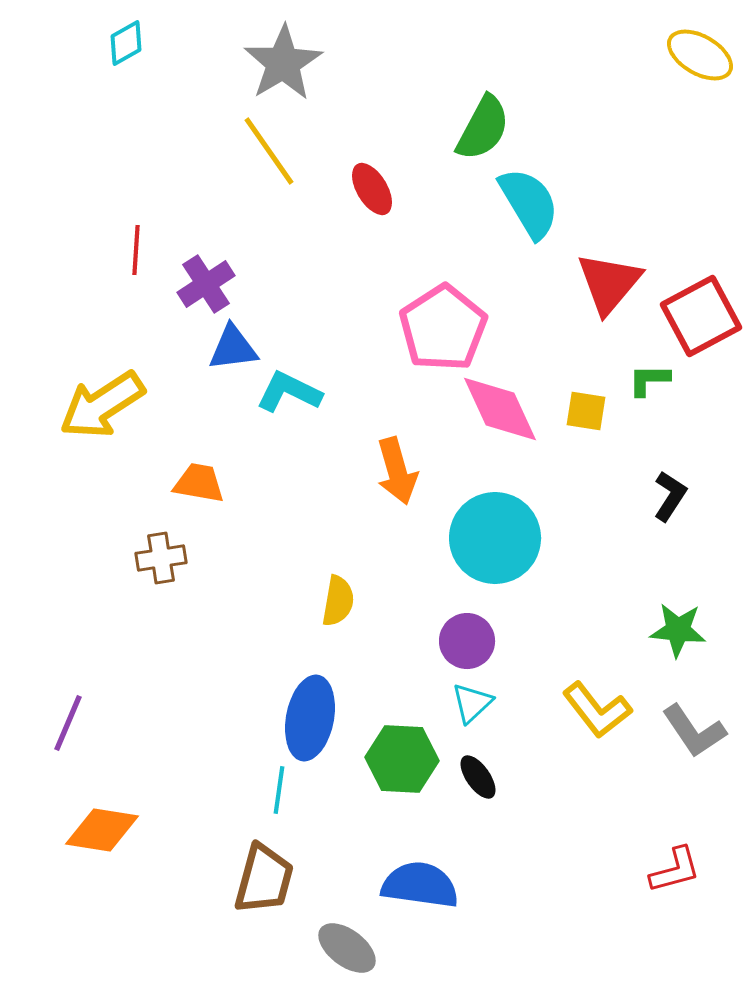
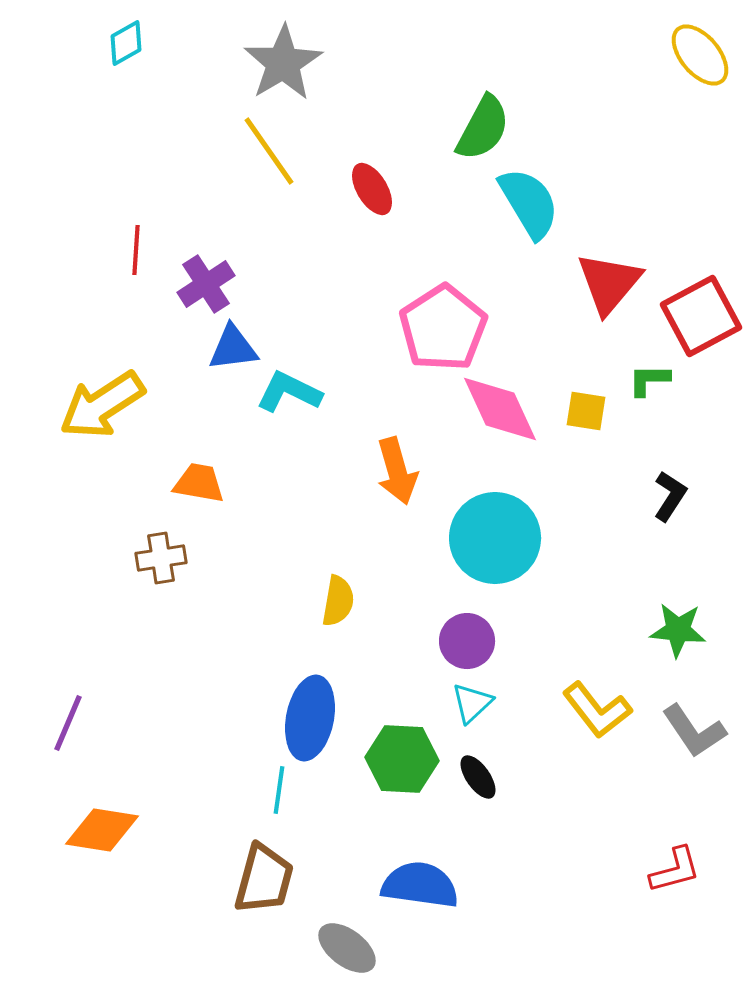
yellow ellipse: rotated 20 degrees clockwise
